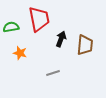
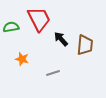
red trapezoid: rotated 16 degrees counterclockwise
black arrow: rotated 63 degrees counterclockwise
orange star: moved 2 px right, 6 px down
